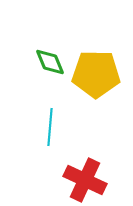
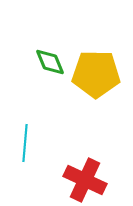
cyan line: moved 25 px left, 16 px down
